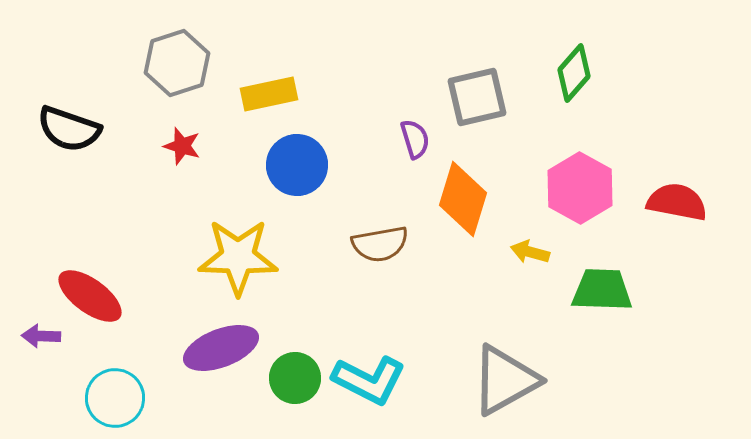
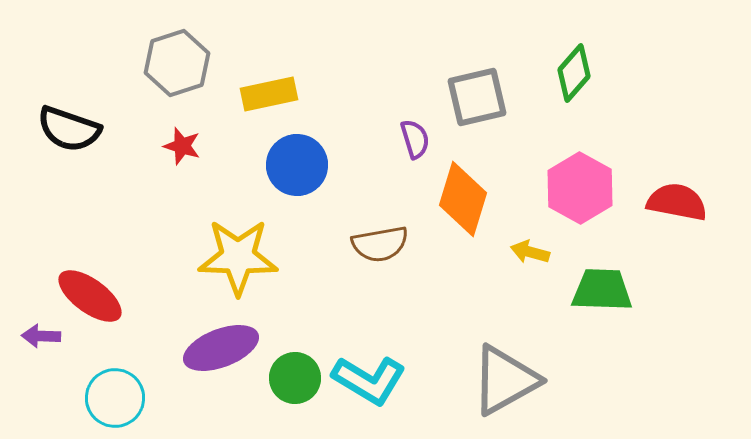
cyan L-shape: rotated 4 degrees clockwise
